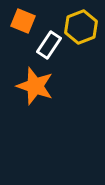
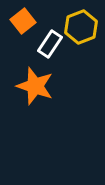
orange square: rotated 30 degrees clockwise
white rectangle: moved 1 px right, 1 px up
